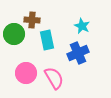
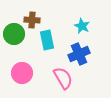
blue cross: moved 1 px right, 1 px down
pink circle: moved 4 px left
pink semicircle: moved 9 px right
